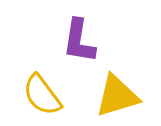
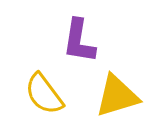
yellow semicircle: moved 2 px right, 1 px up
